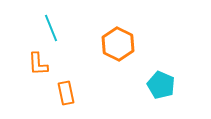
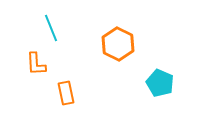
orange L-shape: moved 2 px left
cyan pentagon: moved 1 px left, 2 px up
